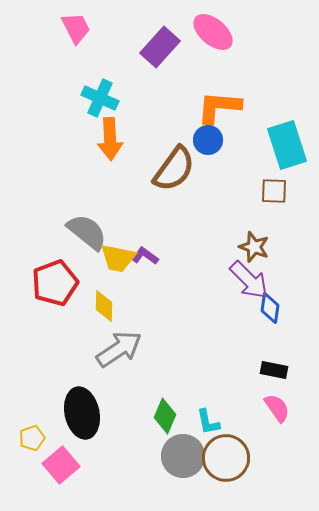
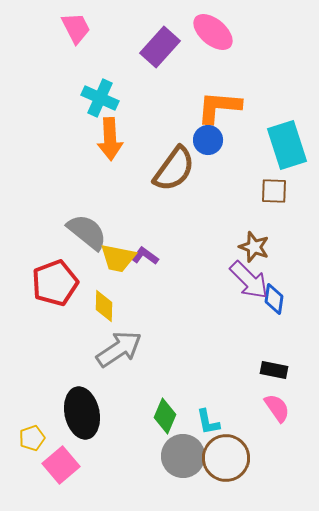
blue diamond: moved 4 px right, 9 px up
